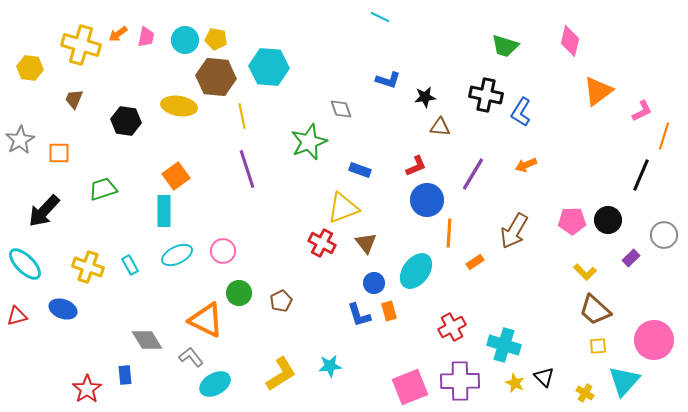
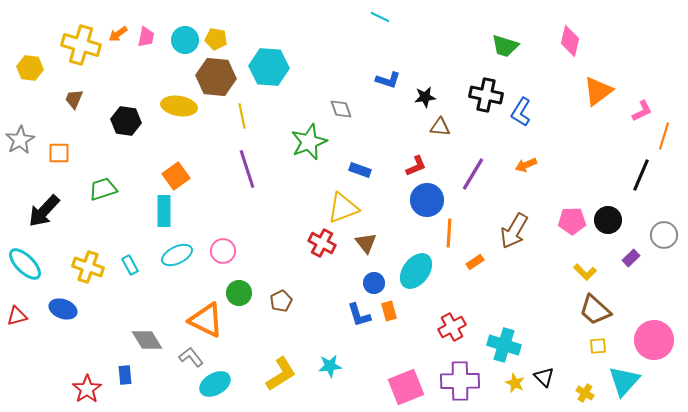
pink square at (410, 387): moved 4 px left
